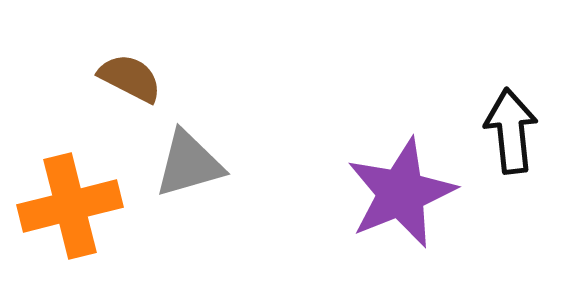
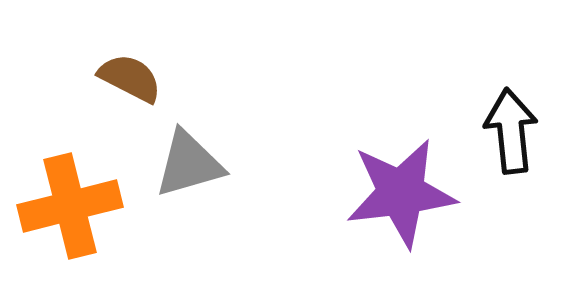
purple star: rotated 15 degrees clockwise
